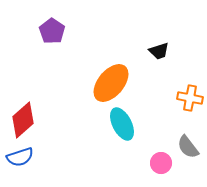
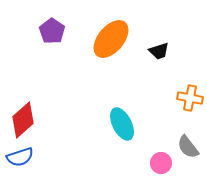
orange ellipse: moved 44 px up
